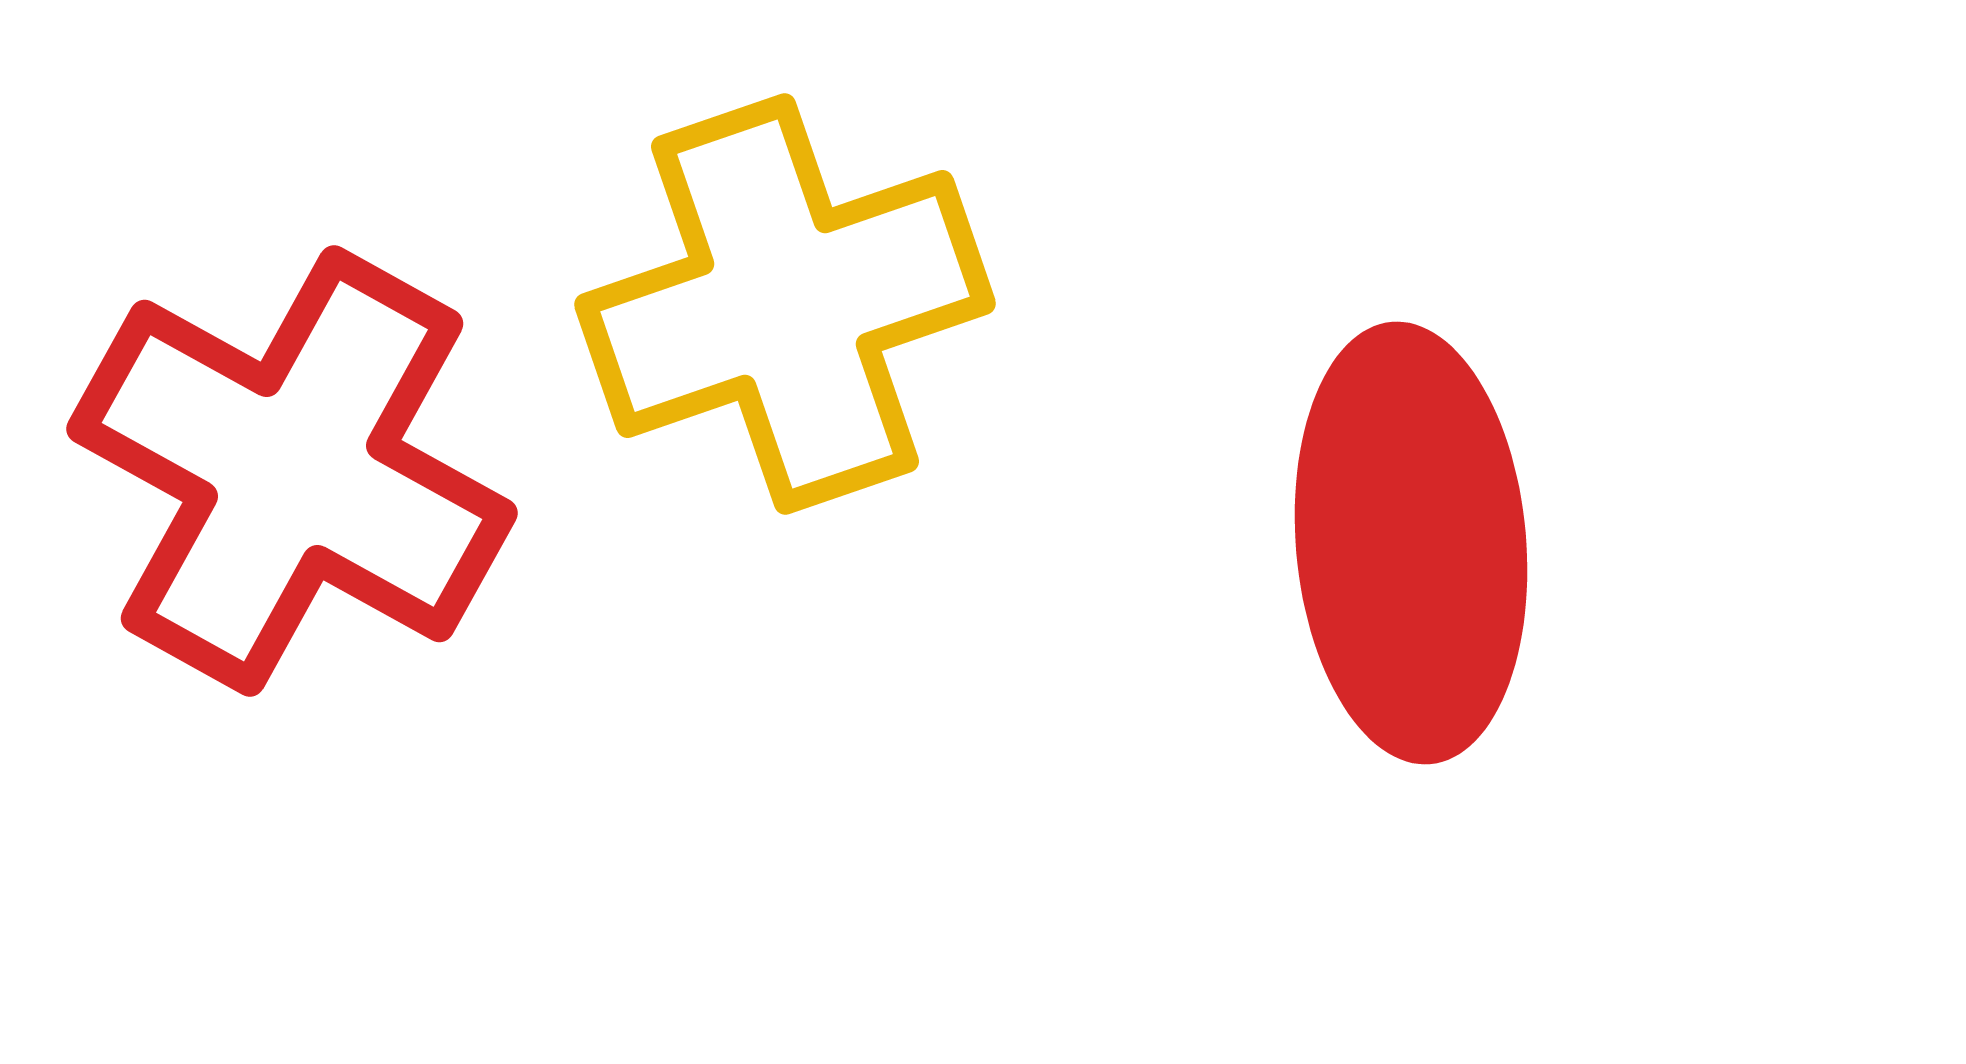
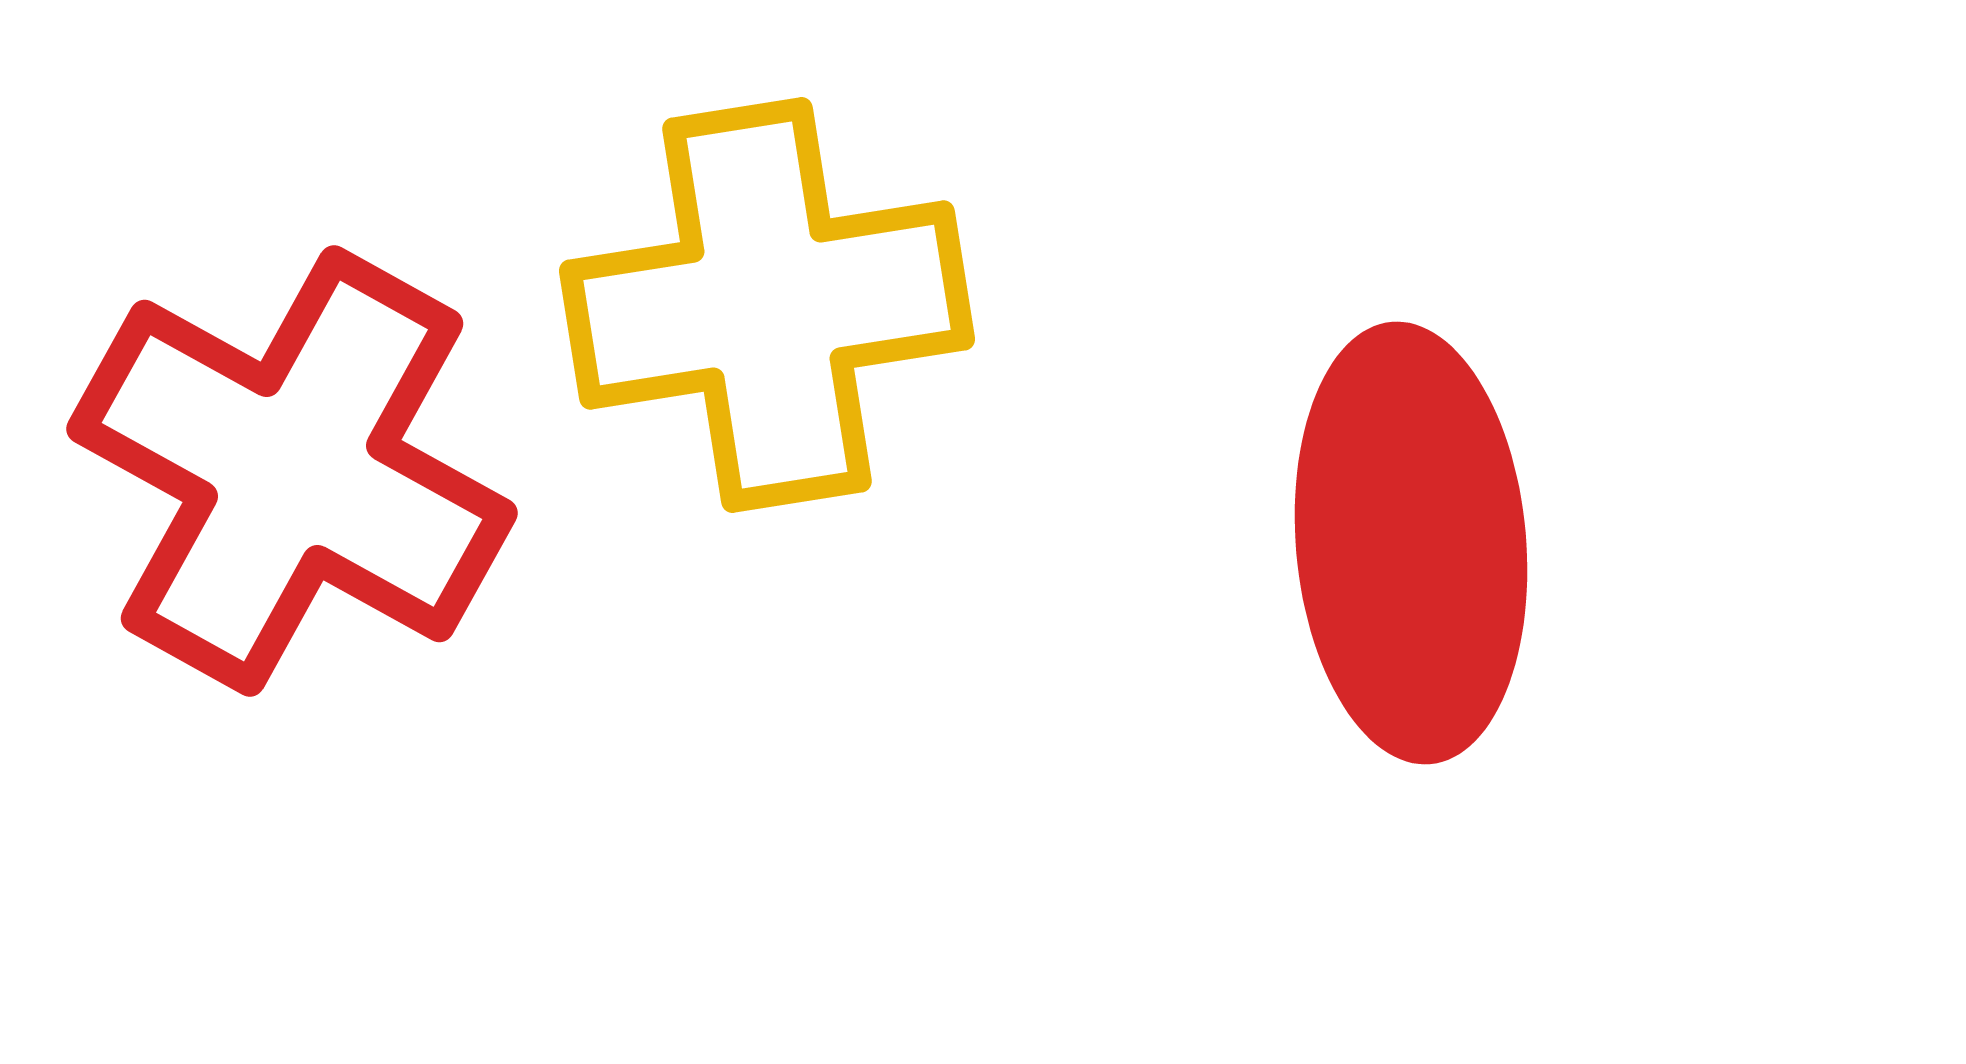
yellow cross: moved 18 px left, 1 px down; rotated 10 degrees clockwise
